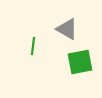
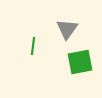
gray triangle: rotated 35 degrees clockwise
